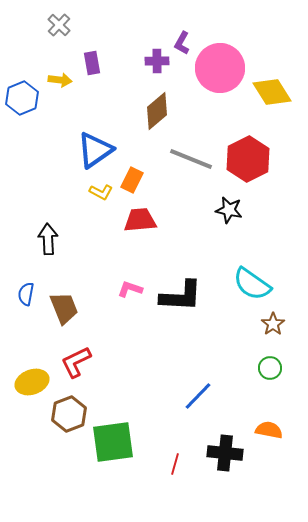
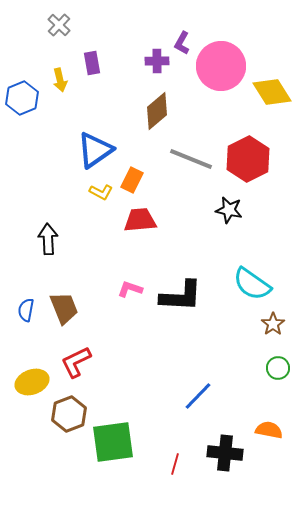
pink circle: moved 1 px right, 2 px up
yellow arrow: rotated 70 degrees clockwise
blue semicircle: moved 16 px down
green circle: moved 8 px right
